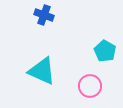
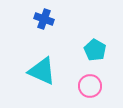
blue cross: moved 4 px down
cyan pentagon: moved 10 px left, 1 px up
